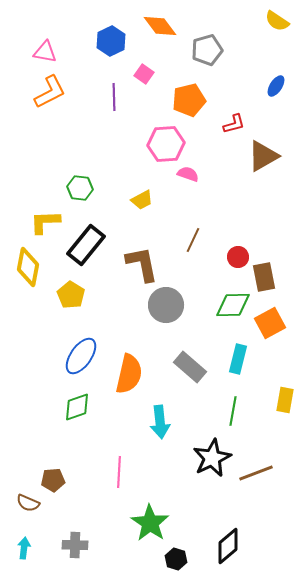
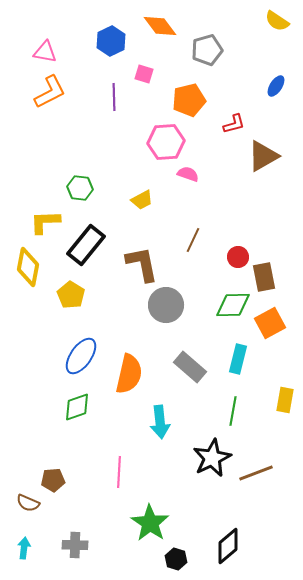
pink square at (144, 74): rotated 18 degrees counterclockwise
pink hexagon at (166, 144): moved 2 px up
